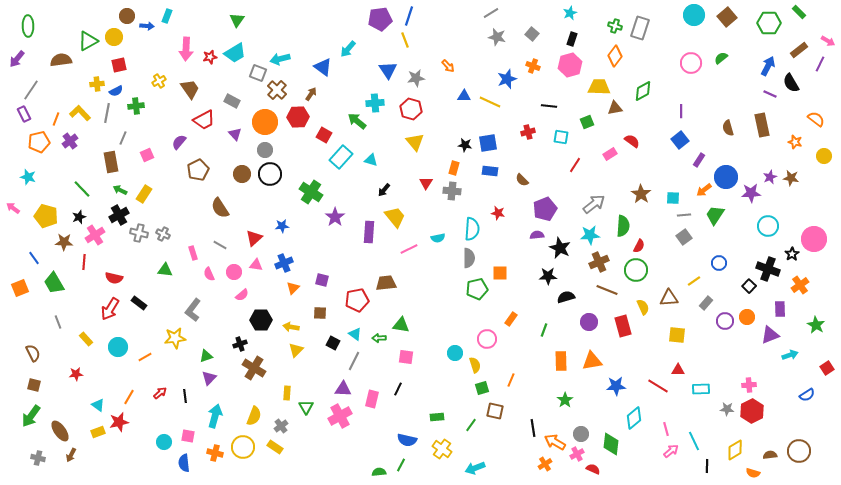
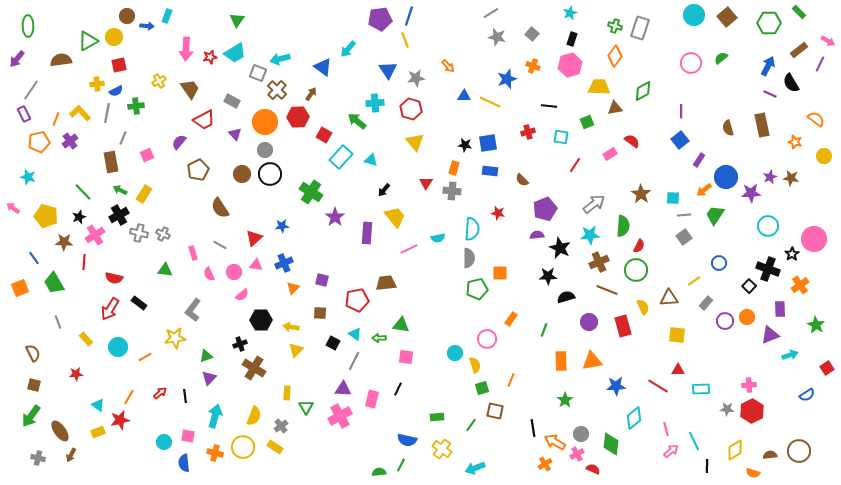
green line at (82, 189): moved 1 px right, 3 px down
purple rectangle at (369, 232): moved 2 px left, 1 px down
red star at (119, 422): moved 1 px right, 2 px up
